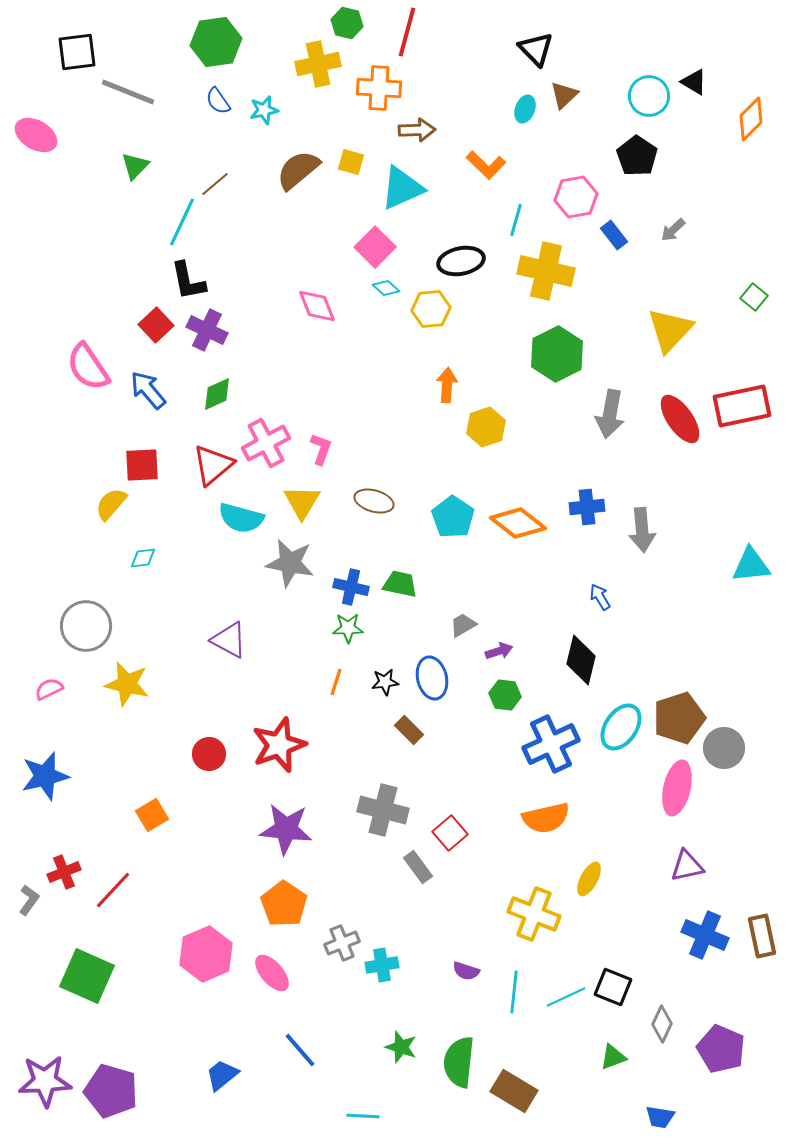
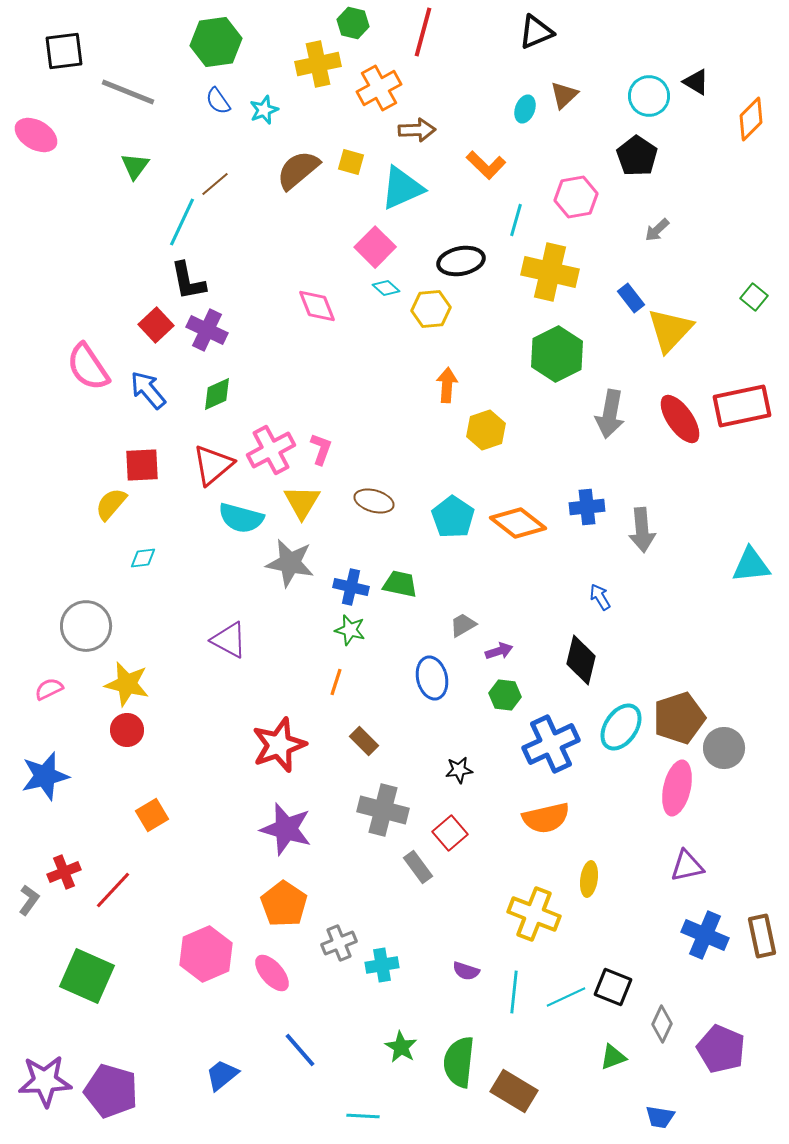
green hexagon at (347, 23): moved 6 px right
red line at (407, 32): moved 16 px right
black triangle at (536, 49): moved 17 px up; rotated 51 degrees clockwise
black square at (77, 52): moved 13 px left, 1 px up
black triangle at (694, 82): moved 2 px right
orange cross at (379, 88): rotated 33 degrees counterclockwise
cyan star at (264, 110): rotated 8 degrees counterclockwise
green triangle at (135, 166): rotated 8 degrees counterclockwise
gray arrow at (673, 230): moved 16 px left
blue rectangle at (614, 235): moved 17 px right, 63 px down
yellow cross at (546, 271): moved 4 px right, 1 px down
yellow hexagon at (486, 427): moved 3 px down
pink cross at (266, 443): moved 5 px right, 7 px down
green star at (348, 628): moved 2 px right, 2 px down; rotated 16 degrees clockwise
black star at (385, 682): moved 74 px right, 88 px down
brown rectangle at (409, 730): moved 45 px left, 11 px down
red circle at (209, 754): moved 82 px left, 24 px up
purple star at (286, 829): rotated 10 degrees clockwise
yellow ellipse at (589, 879): rotated 20 degrees counterclockwise
gray cross at (342, 943): moved 3 px left
green star at (401, 1047): rotated 12 degrees clockwise
